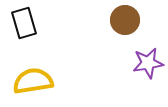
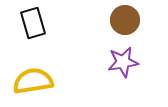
black rectangle: moved 9 px right
purple star: moved 25 px left, 1 px up
